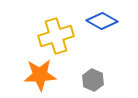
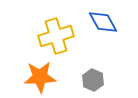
blue diamond: moved 1 px right, 1 px down; rotated 32 degrees clockwise
orange star: moved 2 px down
